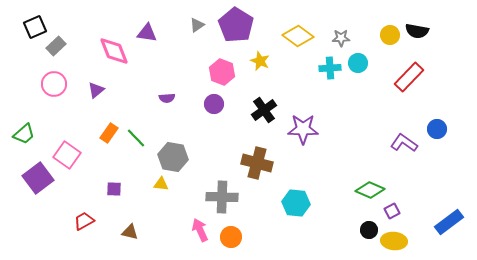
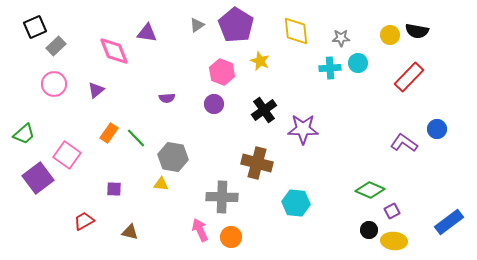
yellow diamond at (298, 36): moved 2 px left, 5 px up; rotated 48 degrees clockwise
